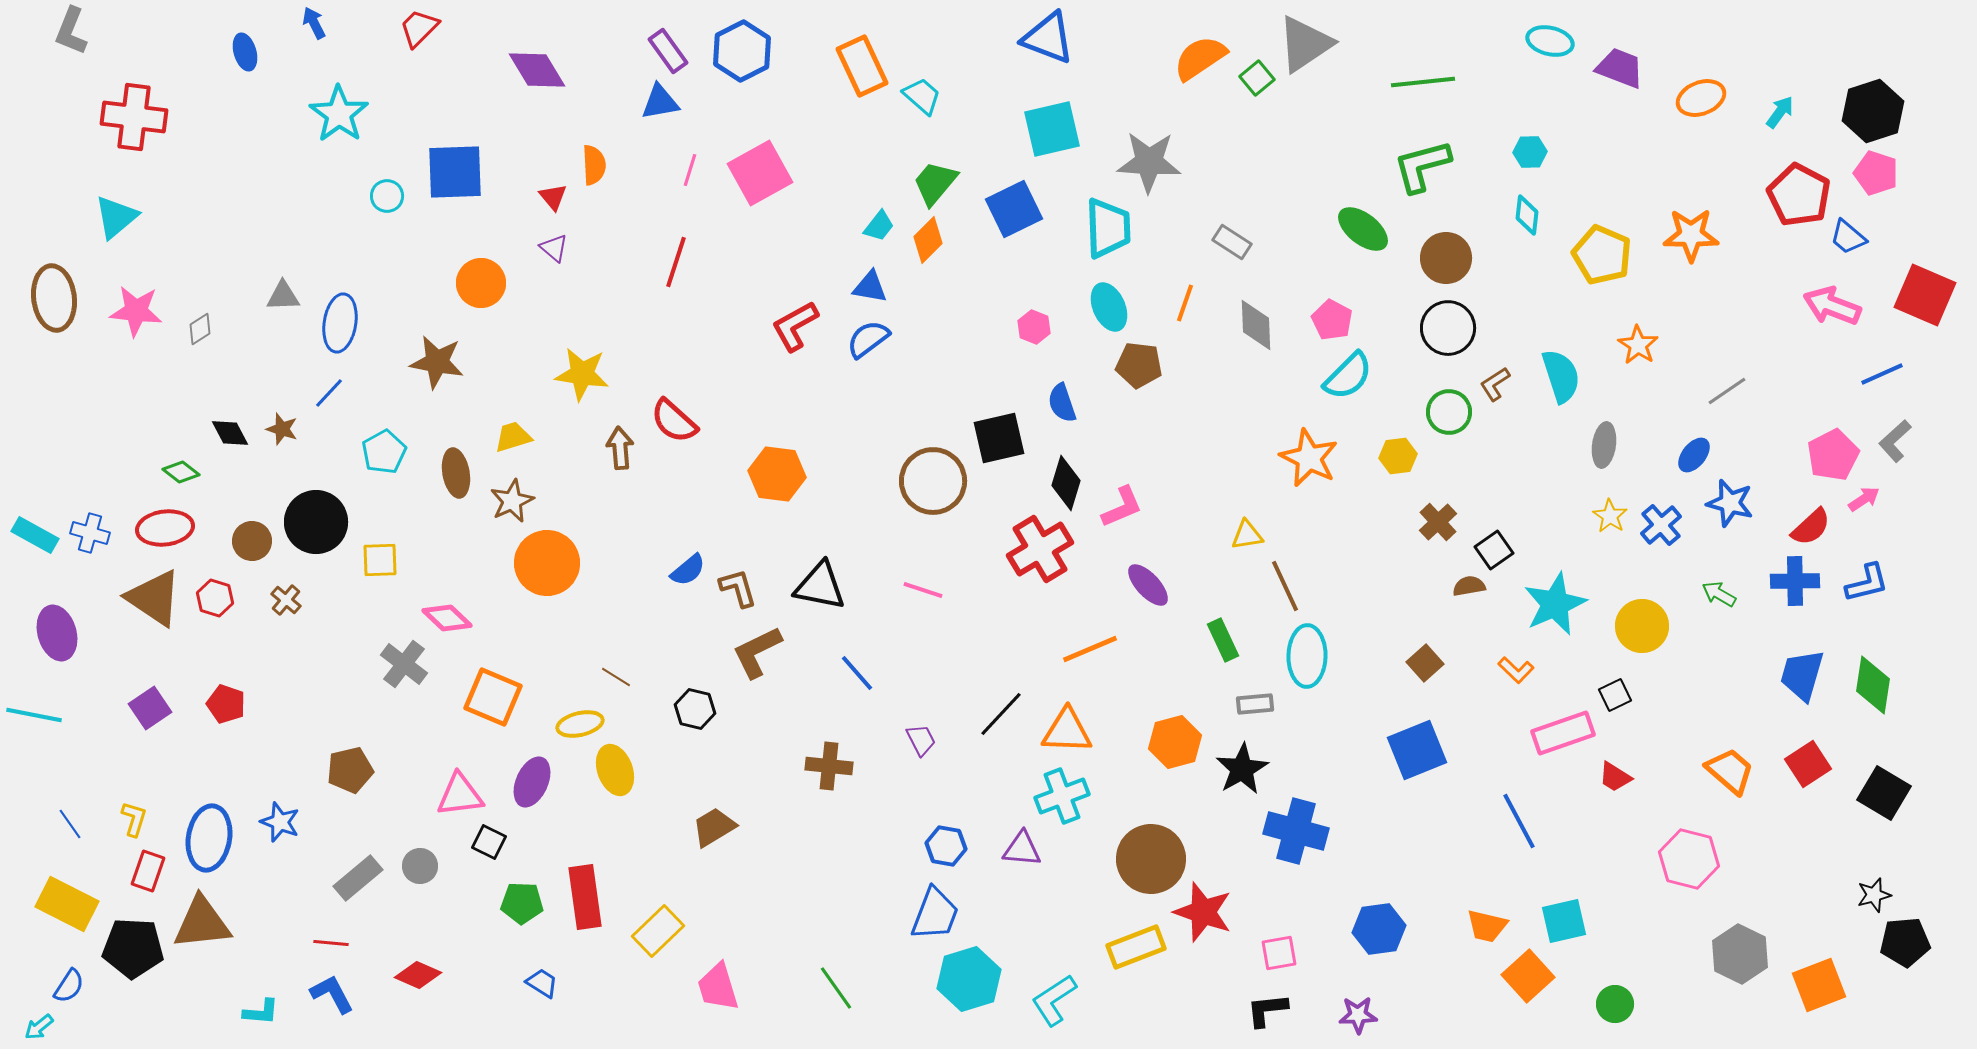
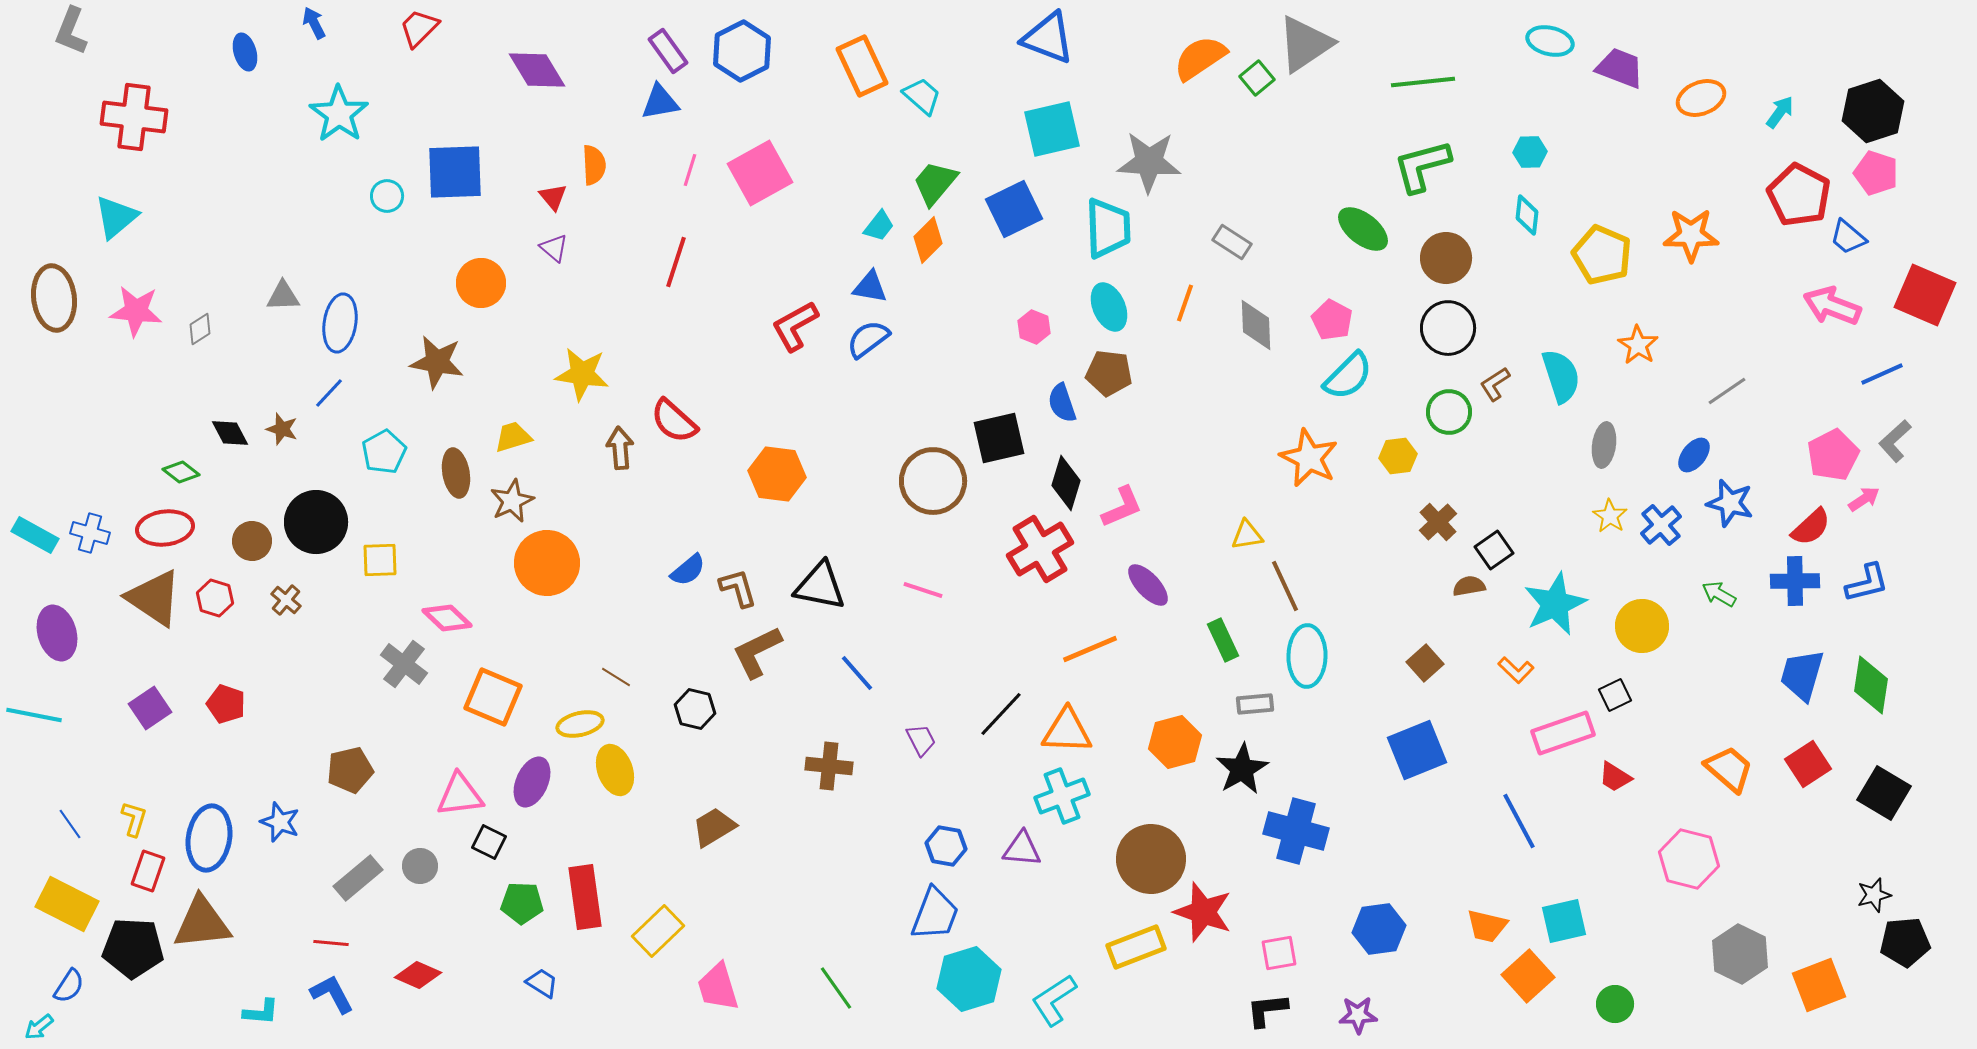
brown pentagon at (1139, 365): moved 30 px left, 8 px down
green diamond at (1873, 685): moved 2 px left
orange trapezoid at (1730, 771): moved 1 px left, 2 px up
